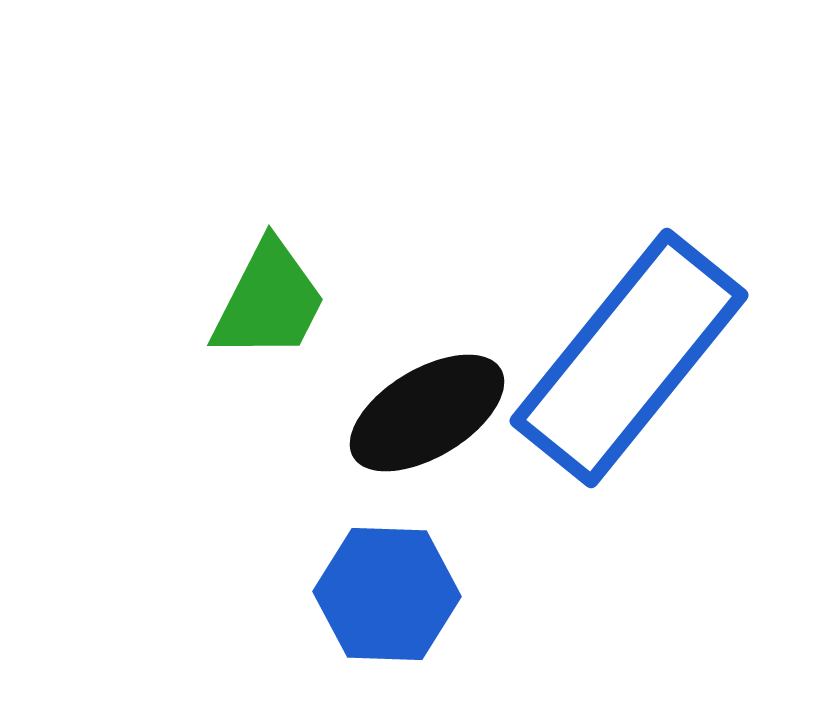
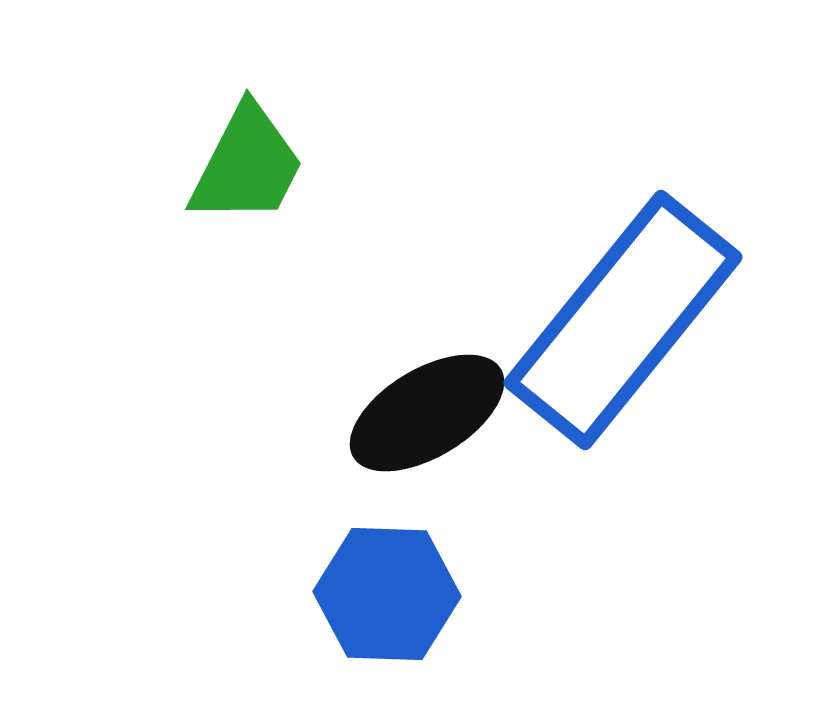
green trapezoid: moved 22 px left, 136 px up
blue rectangle: moved 6 px left, 38 px up
